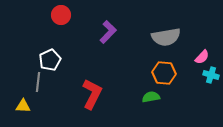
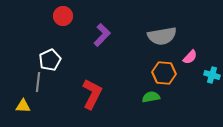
red circle: moved 2 px right, 1 px down
purple L-shape: moved 6 px left, 3 px down
gray semicircle: moved 4 px left, 1 px up
pink semicircle: moved 12 px left
cyan cross: moved 1 px right
